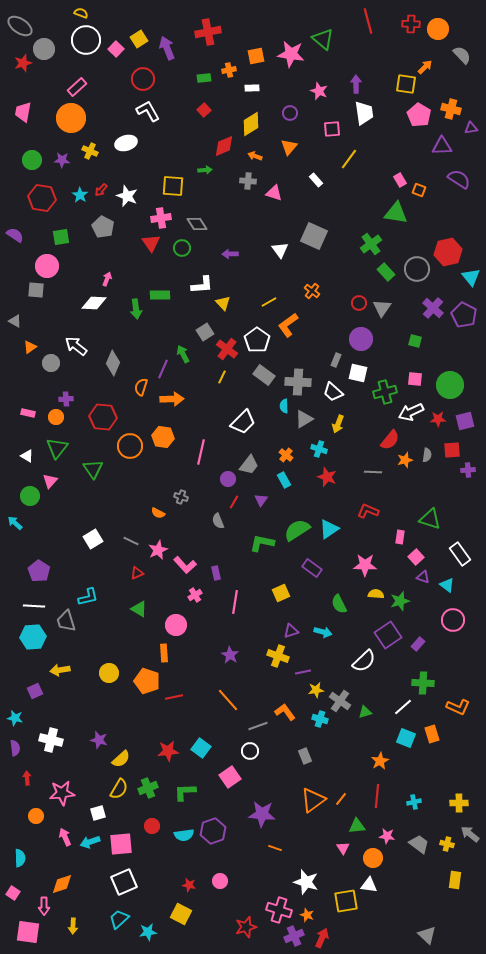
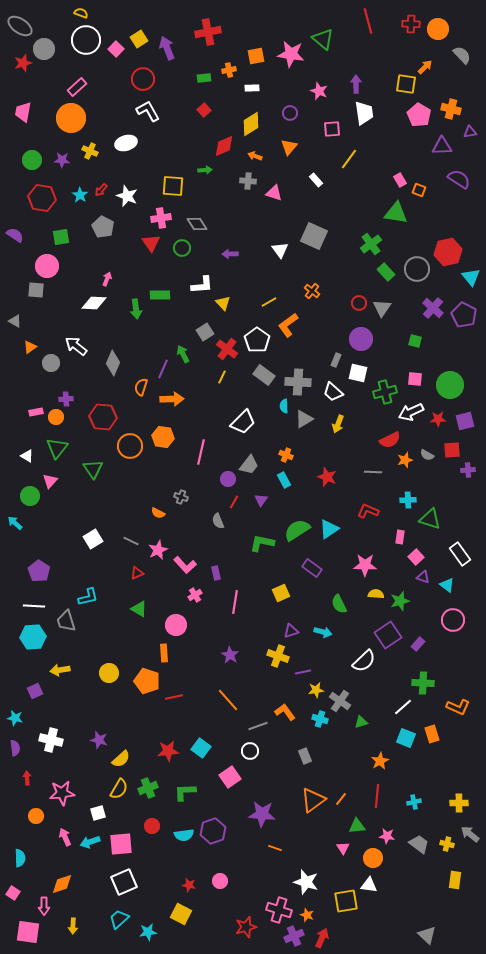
purple triangle at (471, 128): moved 1 px left, 4 px down
pink rectangle at (28, 413): moved 8 px right, 1 px up; rotated 24 degrees counterclockwise
red semicircle at (390, 440): rotated 25 degrees clockwise
cyan cross at (319, 449): moved 89 px right, 51 px down; rotated 21 degrees counterclockwise
orange cross at (286, 455): rotated 16 degrees counterclockwise
gray semicircle at (427, 455): rotated 112 degrees clockwise
green triangle at (365, 712): moved 4 px left, 10 px down
